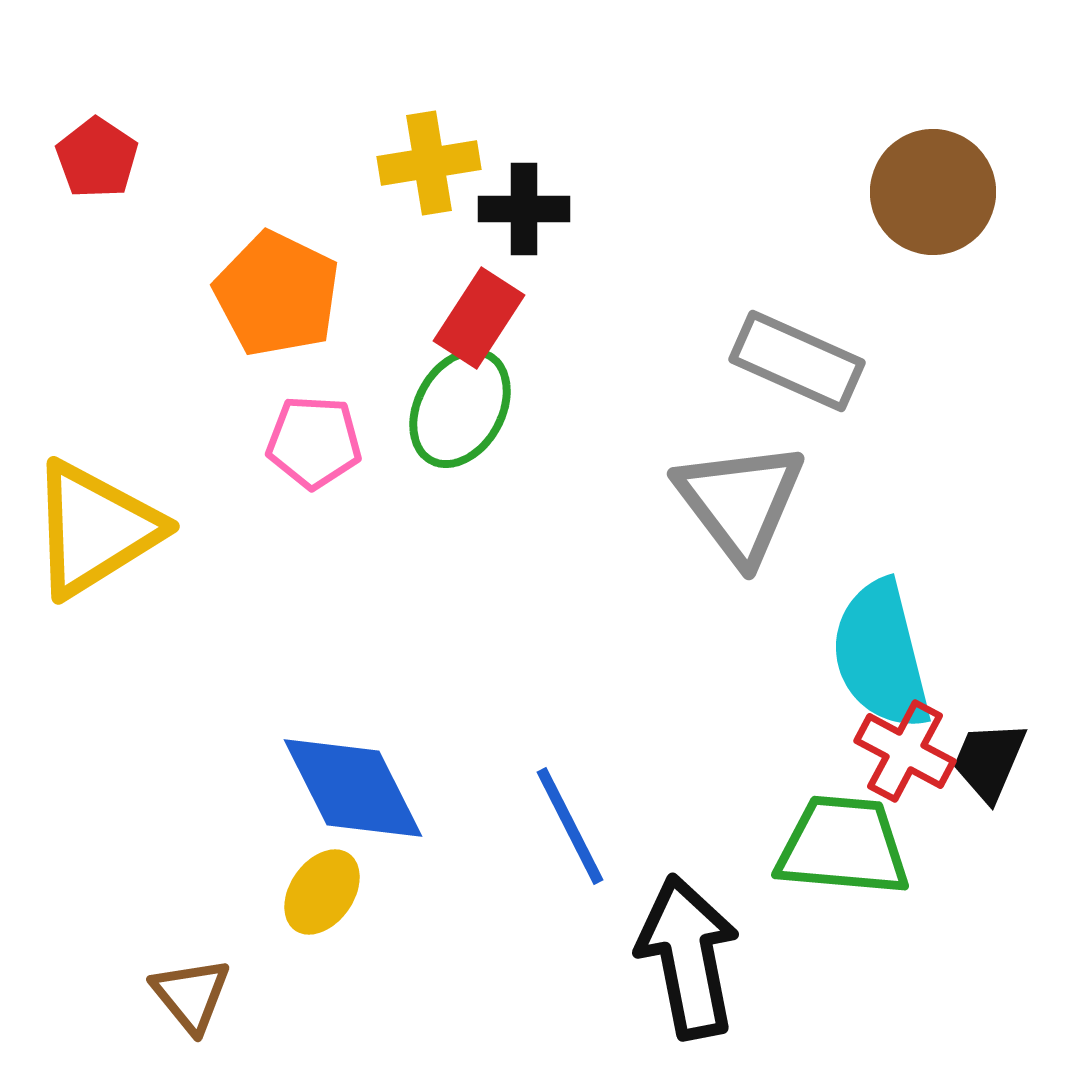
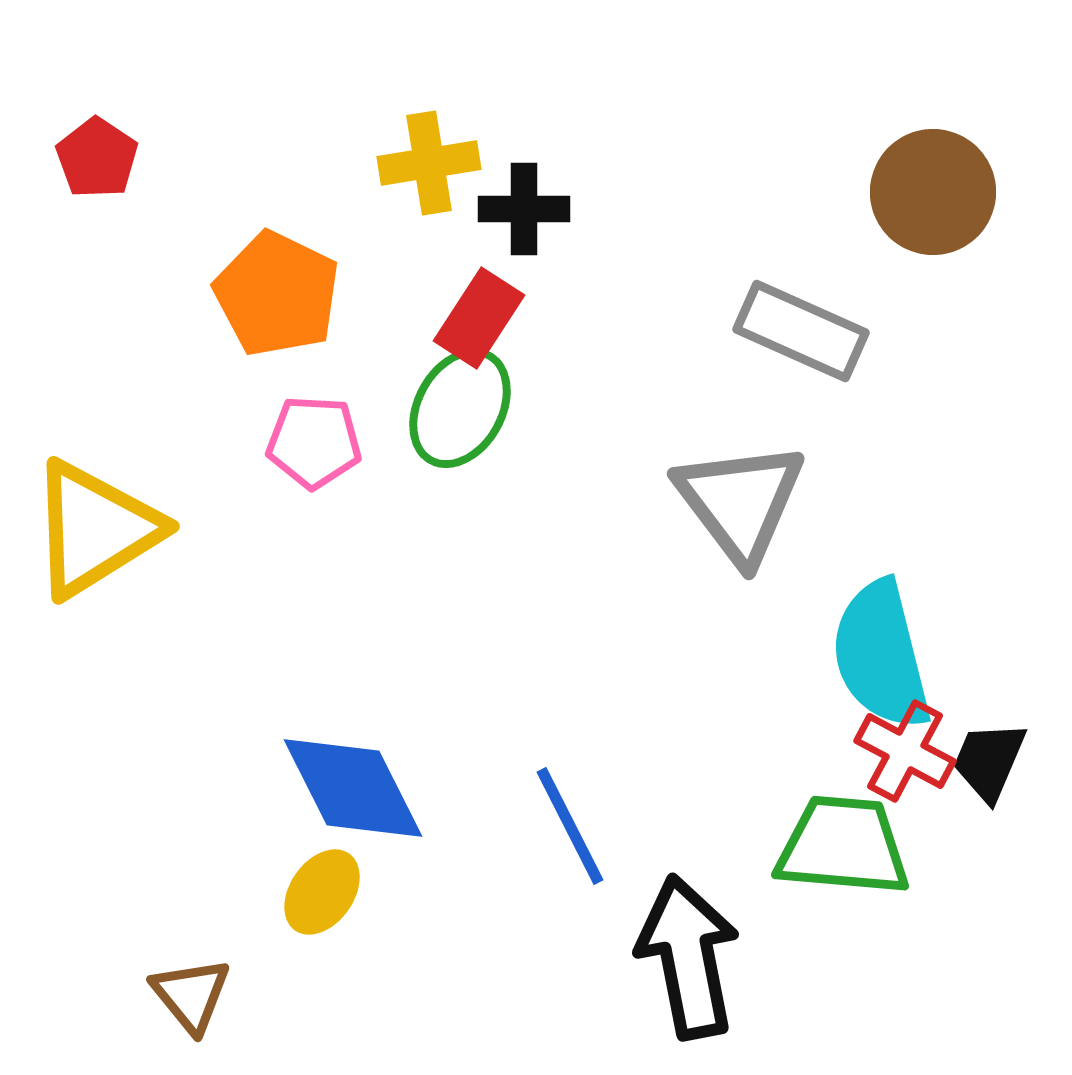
gray rectangle: moved 4 px right, 30 px up
